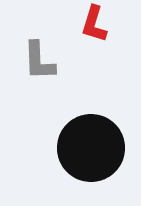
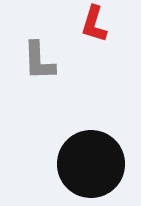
black circle: moved 16 px down
